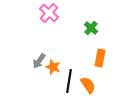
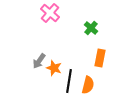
pink cross: moved 1 px right
orange star: moved 1 px right, 1 px down
orange semicircle: rotated 48 degrees clockwise
